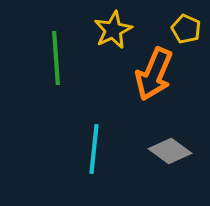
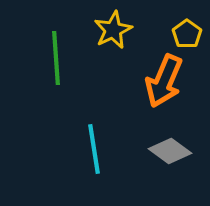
yellow pentagon: moved 1 px right, 5 px down; rotated 12 degrees clockwise
orange arrow: moved 10 px right, 7 px down
cyan line: rotated 15 degrees counterclockwise
